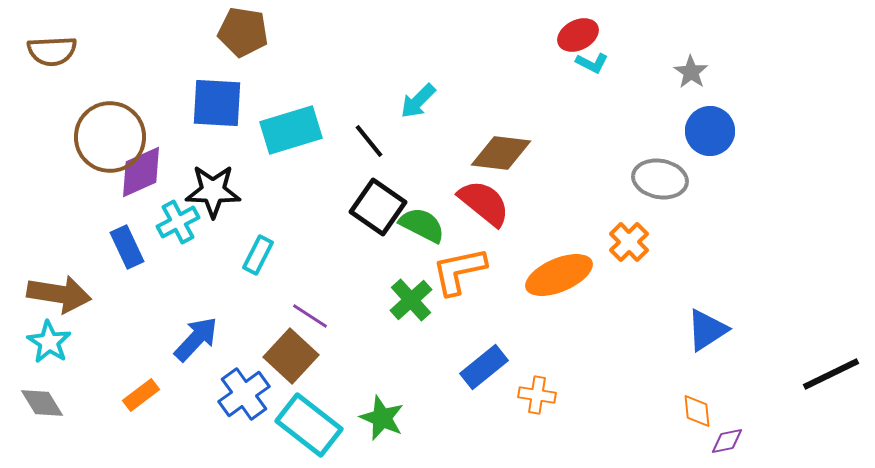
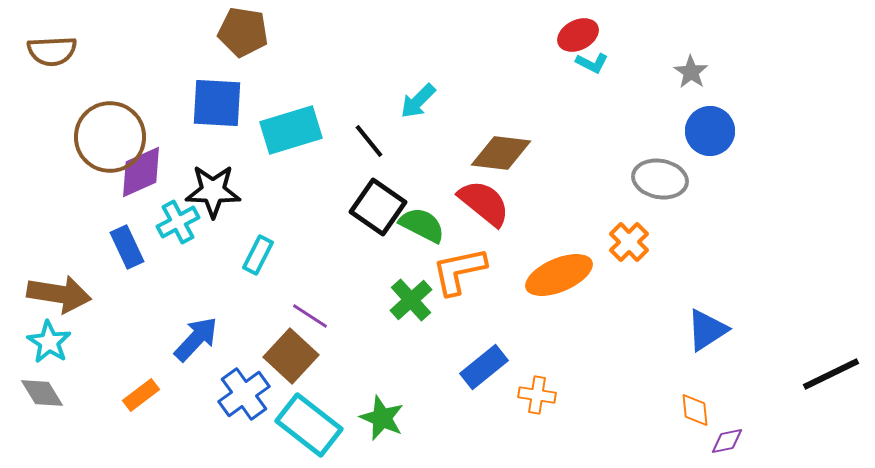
gray diamond at (42, 403): moved 10 px up
orange diamond at (697, 411): moved 2 px left, 1 px up
